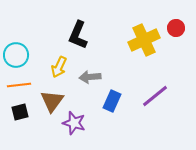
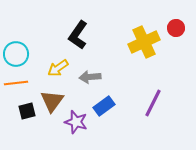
black L-shape: rotated 12 degrees clockwise
yellow cross: moved 2 px down
cyan circle: moved 1 px up
yellow arrow: moved 1 px left, 1 px down; rotated 30 degrees clockwise
orange line: moved 3 px left, 2 px up
purple line: moved 2 px left, 7 px down; rotated 24 degrees counterclockwise
blue rectangle: moved 8 px left, 5 px down; rotated 30 degrees clockwise
black square: moved 7 px right, 1 px up
purple star: moved 2 px right, 1 px up
